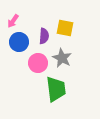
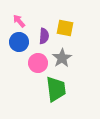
pink arrow: moved 6 px right; rotated 104 degrees clockwise
gray star: rotated 12 degrees clockwise
